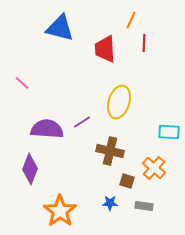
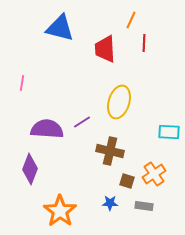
pink line: rotated 56 degrees clockwise
orange cross: moved 6 px down; rotated 15 degrees clockwise
